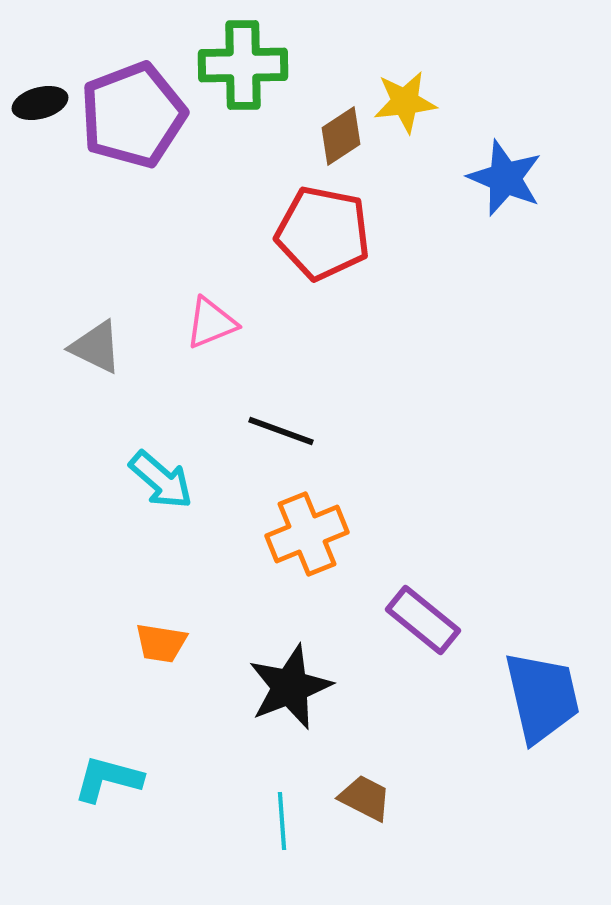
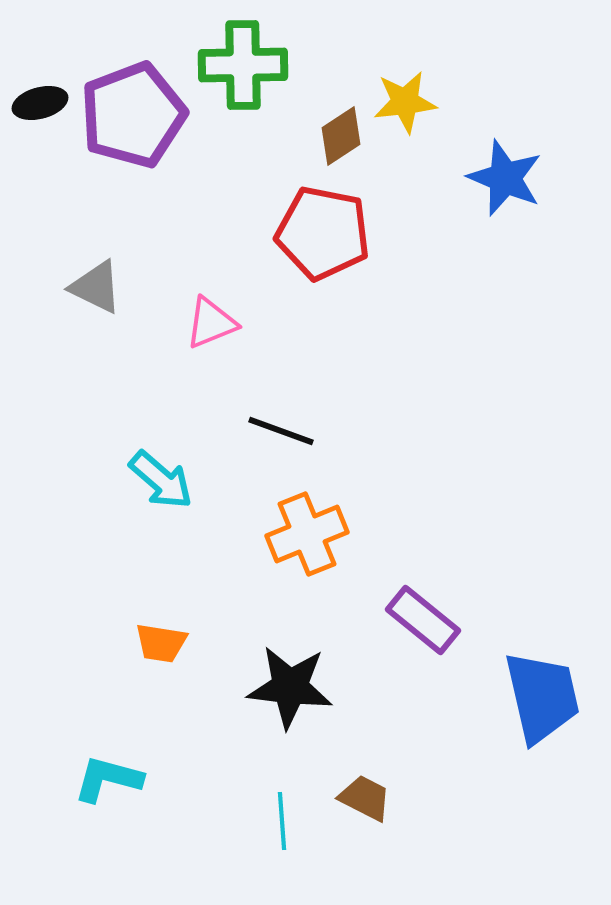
gray triangle: moved 60 px up
black star: rotated 28 degrees clockwise
